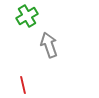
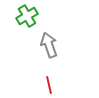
red line: moved 26 px right
